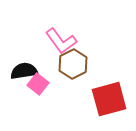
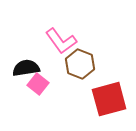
brown hexagon: moved 7 px right; rotated 12 degrees counterclockwise
black semicircle: moved 2 px right, 3 px up
